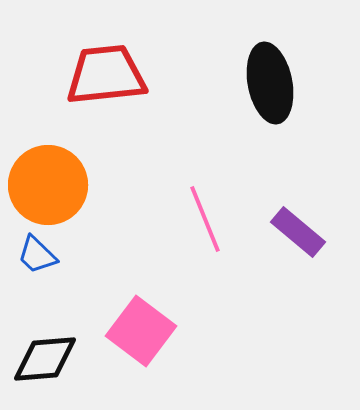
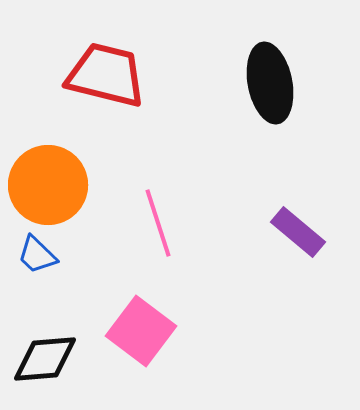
red trapezoid: rotated 20 degrees clockwise
pink line: moved 47 px left, 4 px down; rotated 4 degrees clockwise
